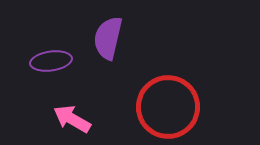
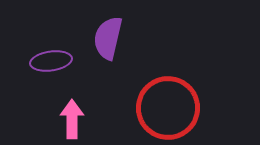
red circle: moved 1 px down
pink arrow: rotated 60 degrees clockwise
